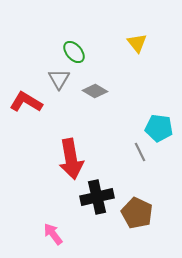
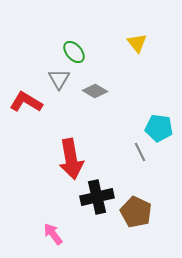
brown pentagon: moved 1 px left, 1 px up
